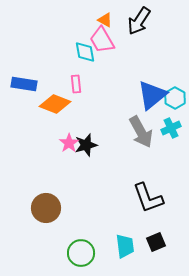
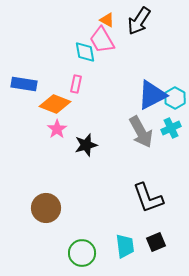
orange triangle: moved 2 px right
pink rectangle: rotated 18 degrees clockwise
blue triangle: rotated 12 degrees clockwise
pink star: moved 12 px left, 14 px up
green circle: moved 1 px right
